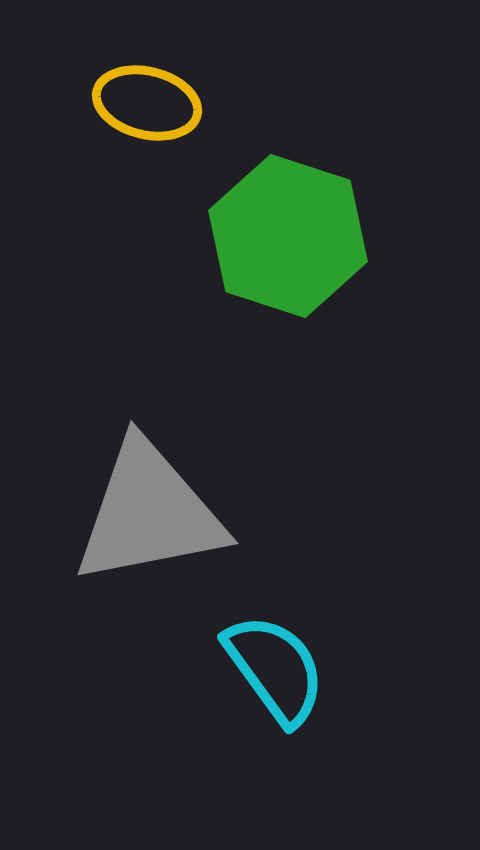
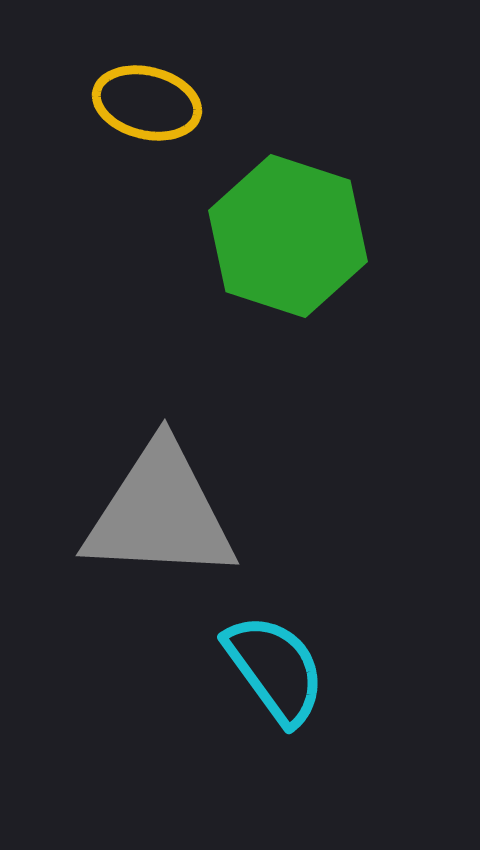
gray triangle: moved 11 px right; rotated 14 degrees clockwise
